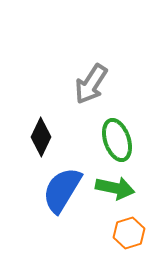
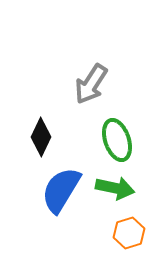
blue semicircle: moved 1 px left
